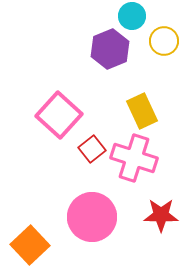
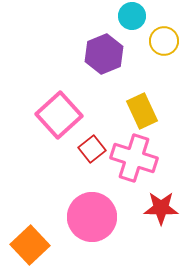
purple hexagon: moved 6 px left, 5 px down
pink square: rotated 6 degrees clockwise
red star: moved 7 px up
